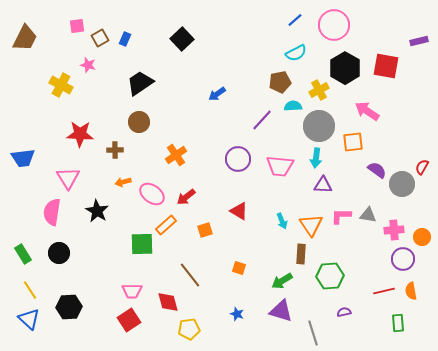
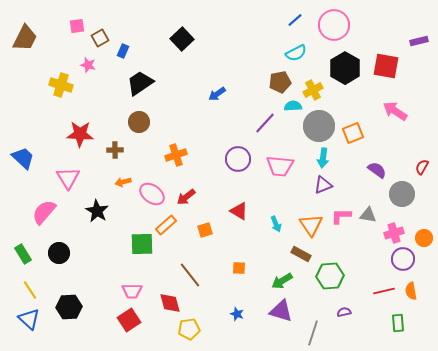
blue rectangle at (125, 39): moved 2 px left, 12 px down
yellow cross at (61, 85): rotated 10 degrees counterclockwise
yellow cross at (319, 90): moved 6 px left
pink arrow at (367, 111): moved 28 px right
purple line at (262, 120): moved 3 px right, 3 px down
orange square at (353, 142): moved 9 px up; rotated 15 degrees counterclockwise
orange cross at (176, 155): rotated 15 degrees clockwise
blue trapezoid at (23, 158): rotated 130 degrees counterclockwise
cyan arrow at (316, 158): moved 7 px right
gray circle at (402, 184): moved 10 px down
purple triangle at (323, 185): rotated 24 degrees counterclockwise
pink semicircle at (52, 212): moved 8 px left; rotated 32 degrees clockwise
cyan arrow at (282, 221): moved 6 px left, 3 px down
pink cross at (394, 230): moved 3 px down; rotated 12 degrees counterclockwise
orange circle at (422, 237): moved 2 px right, 1 px down
brown rectangle at (301, 254): rotated 66 degrees counterclockwise
orange square at (239, 268): rotated 16 degrees counterclockwise
red diamond at (168, 302): moved 2 px right, 1 px down
gray line at (313, 333): rotated 35 degrees clockwise
